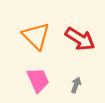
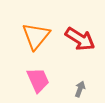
orange triangle: rotated 24 degrees clockwise
gray arrow: moved 4 px right, 4 px down
